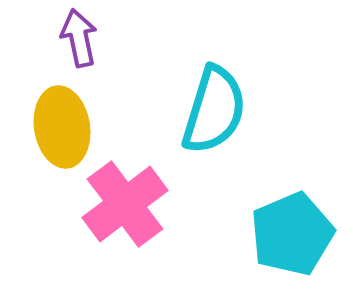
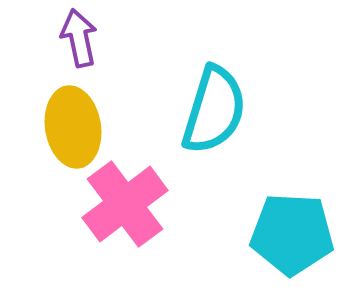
yellow ellipse: moved 11 px right
cyan pentagon: rotated 26 degrees clockwise
